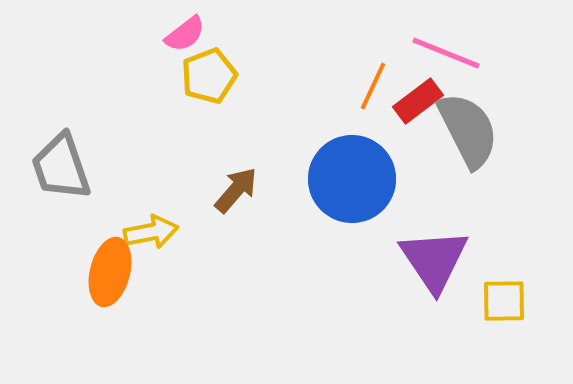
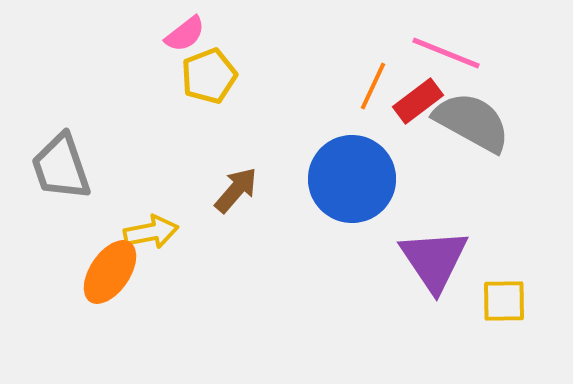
gray semicircle: moved 4 px right, 8 px up; rotated 34 degrees counterclockwise
orange ellipse: rotated 20 degrees clockwise
